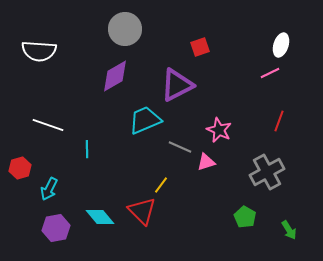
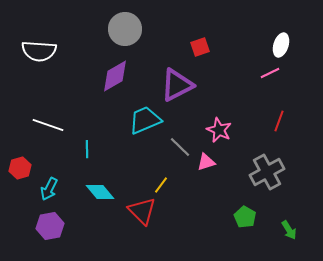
gray line: rotated 20 degrees clockwise
cyan diamond: moved 25 px up
purple hexagon: moved 6 px left, 2 px up
